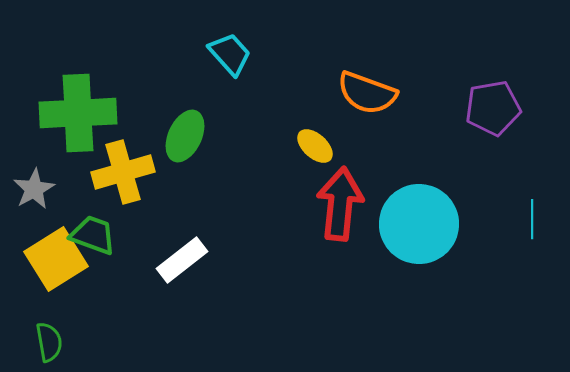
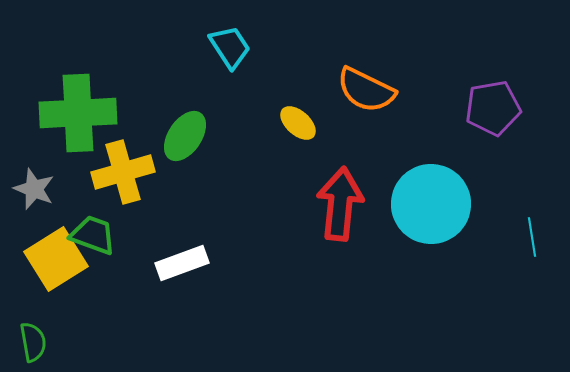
cyan trapezoid: moved 7 px up; rotated 9 degrees clockwise
orange semicircle: moved 1 px left, 3 px up; rotated 6 degrees clockwise
green ellipse: rotated 9 degrees clockwise
yellow ellipse: moved 17 px left, 23 px up
gray star: rotated 21 degrees counterclockwise
cyan line: moved 18 px down; rotated 9 degrees counterclockwise
cyan circle: moved 12 px right, 20 px up
white rectangle: moved 3 px down; rotated 18 degrees clockwise
green semicircle: moved 16 px left
